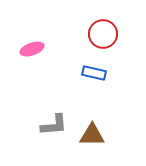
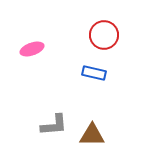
red circle: moved 1 px right, 1 px down
